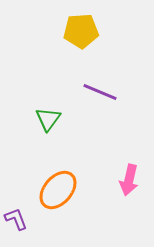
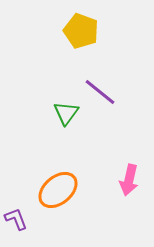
yellow pentagon: rotated 24 degrees clockwise
purple line: rotated 16 degrees clockwise
green triangle: moved 18 px right, 6 px up
orange ellipse: rotated 9 degrees clockwise
